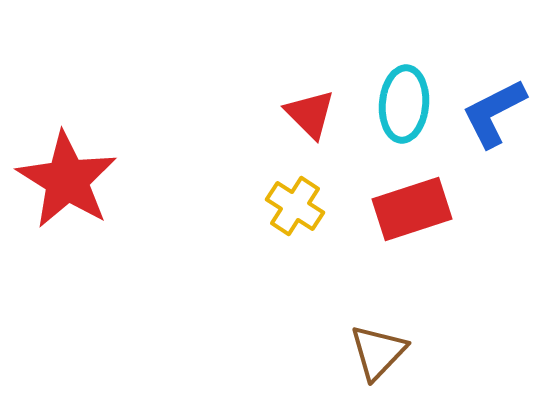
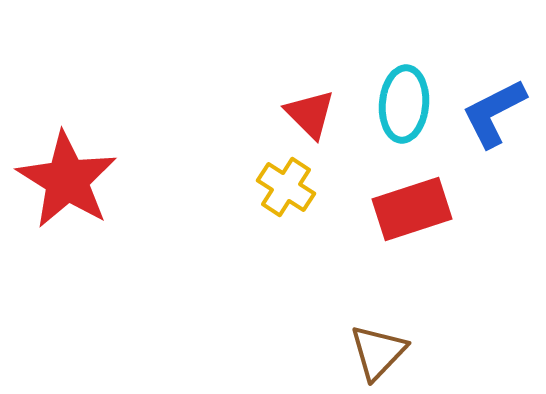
yellow cross: moved 9 px left, 19 px up
